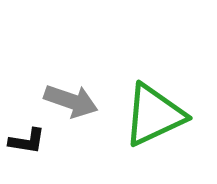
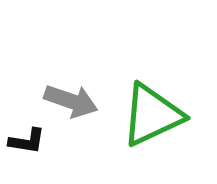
green triangle: moved 2 px left
